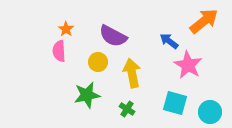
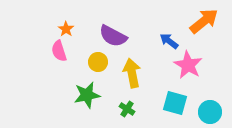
pink semicircle: rotated 15 degrees counterclockwise
